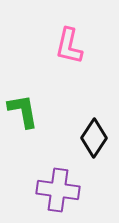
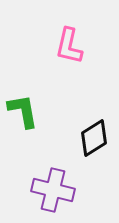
black diamond: rotated 24 degrees clockwise
purple cross: moved 5 px left; rotated 6 degrees clockwise
